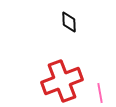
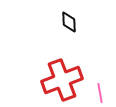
red cross: moved 1 px up
